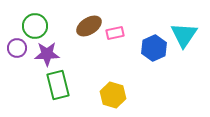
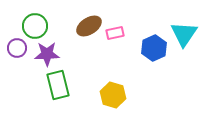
cyan triangle: moved 1 px up
